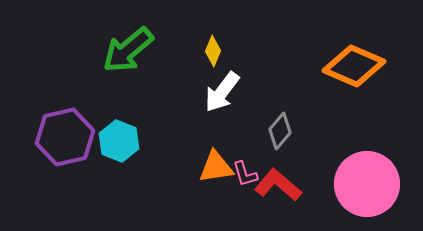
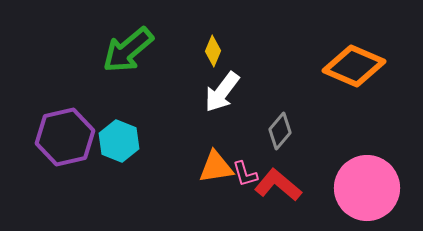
pink circle: moved 4 px down
